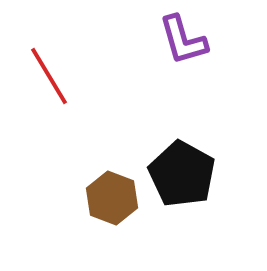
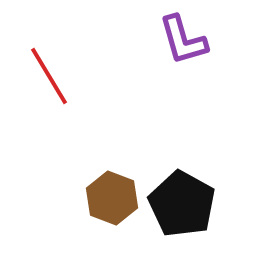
black pentagon: moved 30 px down
